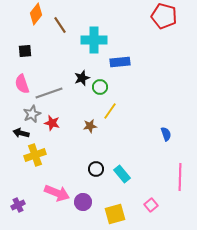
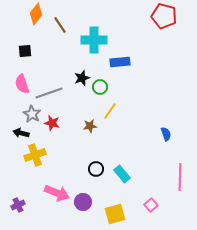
gray star: rotated 18 degrees counterclockwise
